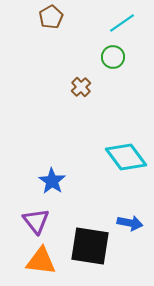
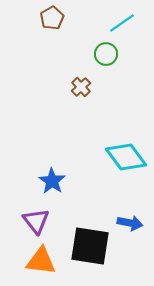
brown pentagon: moved 1 px right, 1 px down
green circle: moved 7 px left, 3 px up
